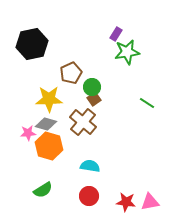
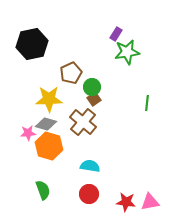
green line: rotated 63 degrees clockwise
green semicircle: rotated 78 degrees counterclockwise
red circle: moved 2 px up
